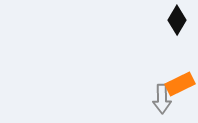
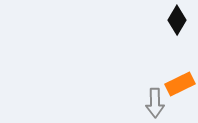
gray arrow: moved 7 px left, 4 px down
